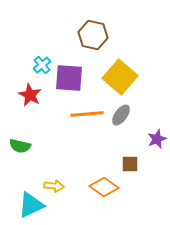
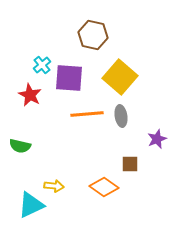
gray ellipse: moved 1 px down; rotated 45 degrees counterclockwise
